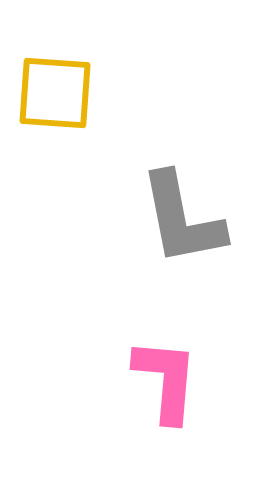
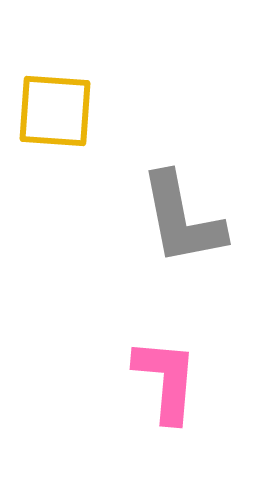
yellow square: moved 18 px down
